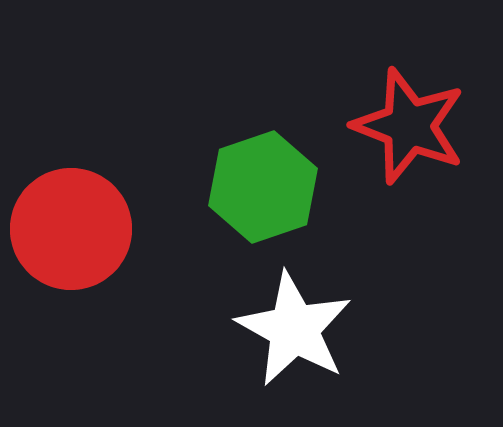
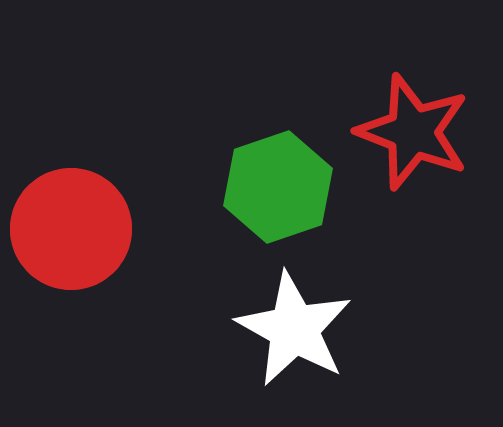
red star: moved 4 px right, 6 px down
green hexagon: moved 15 px right
